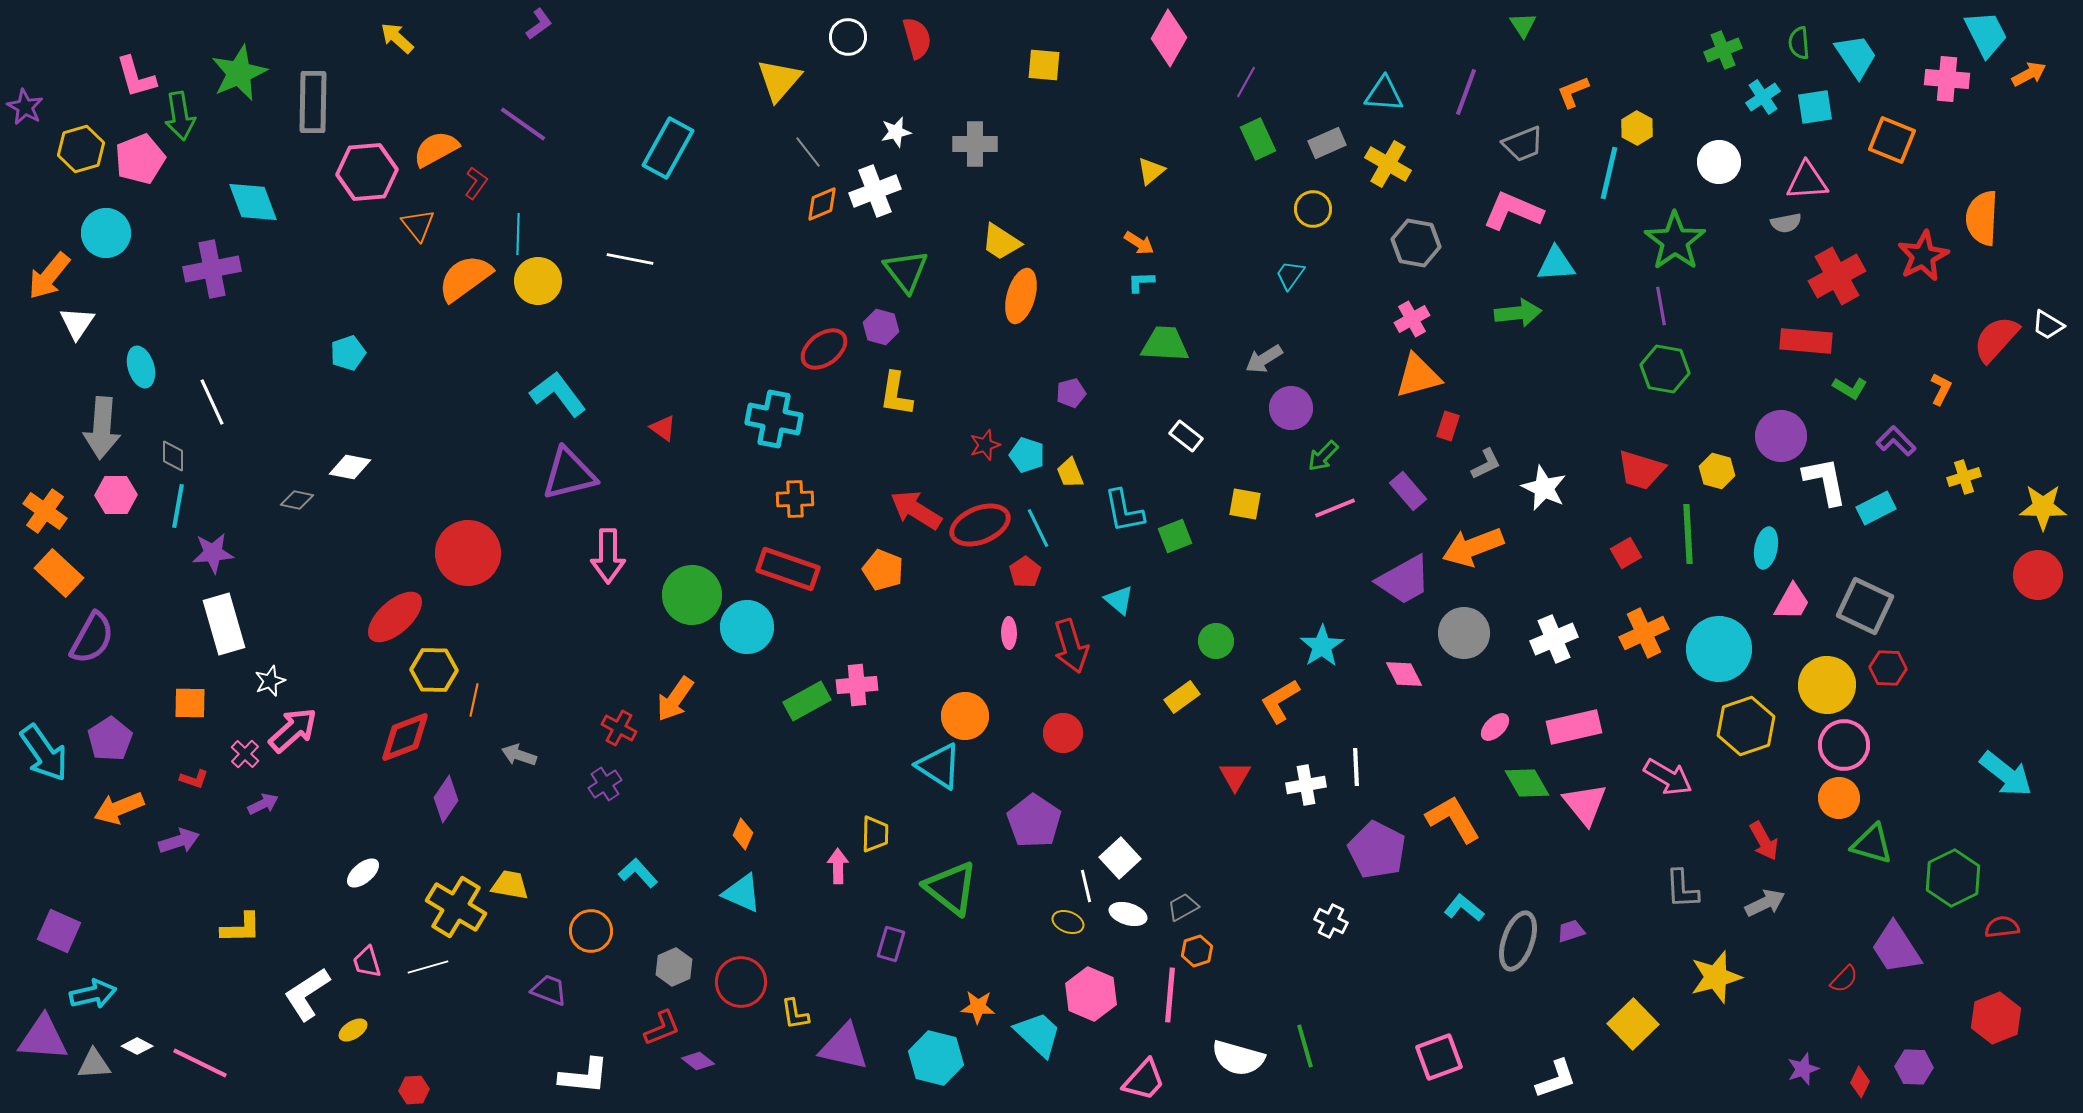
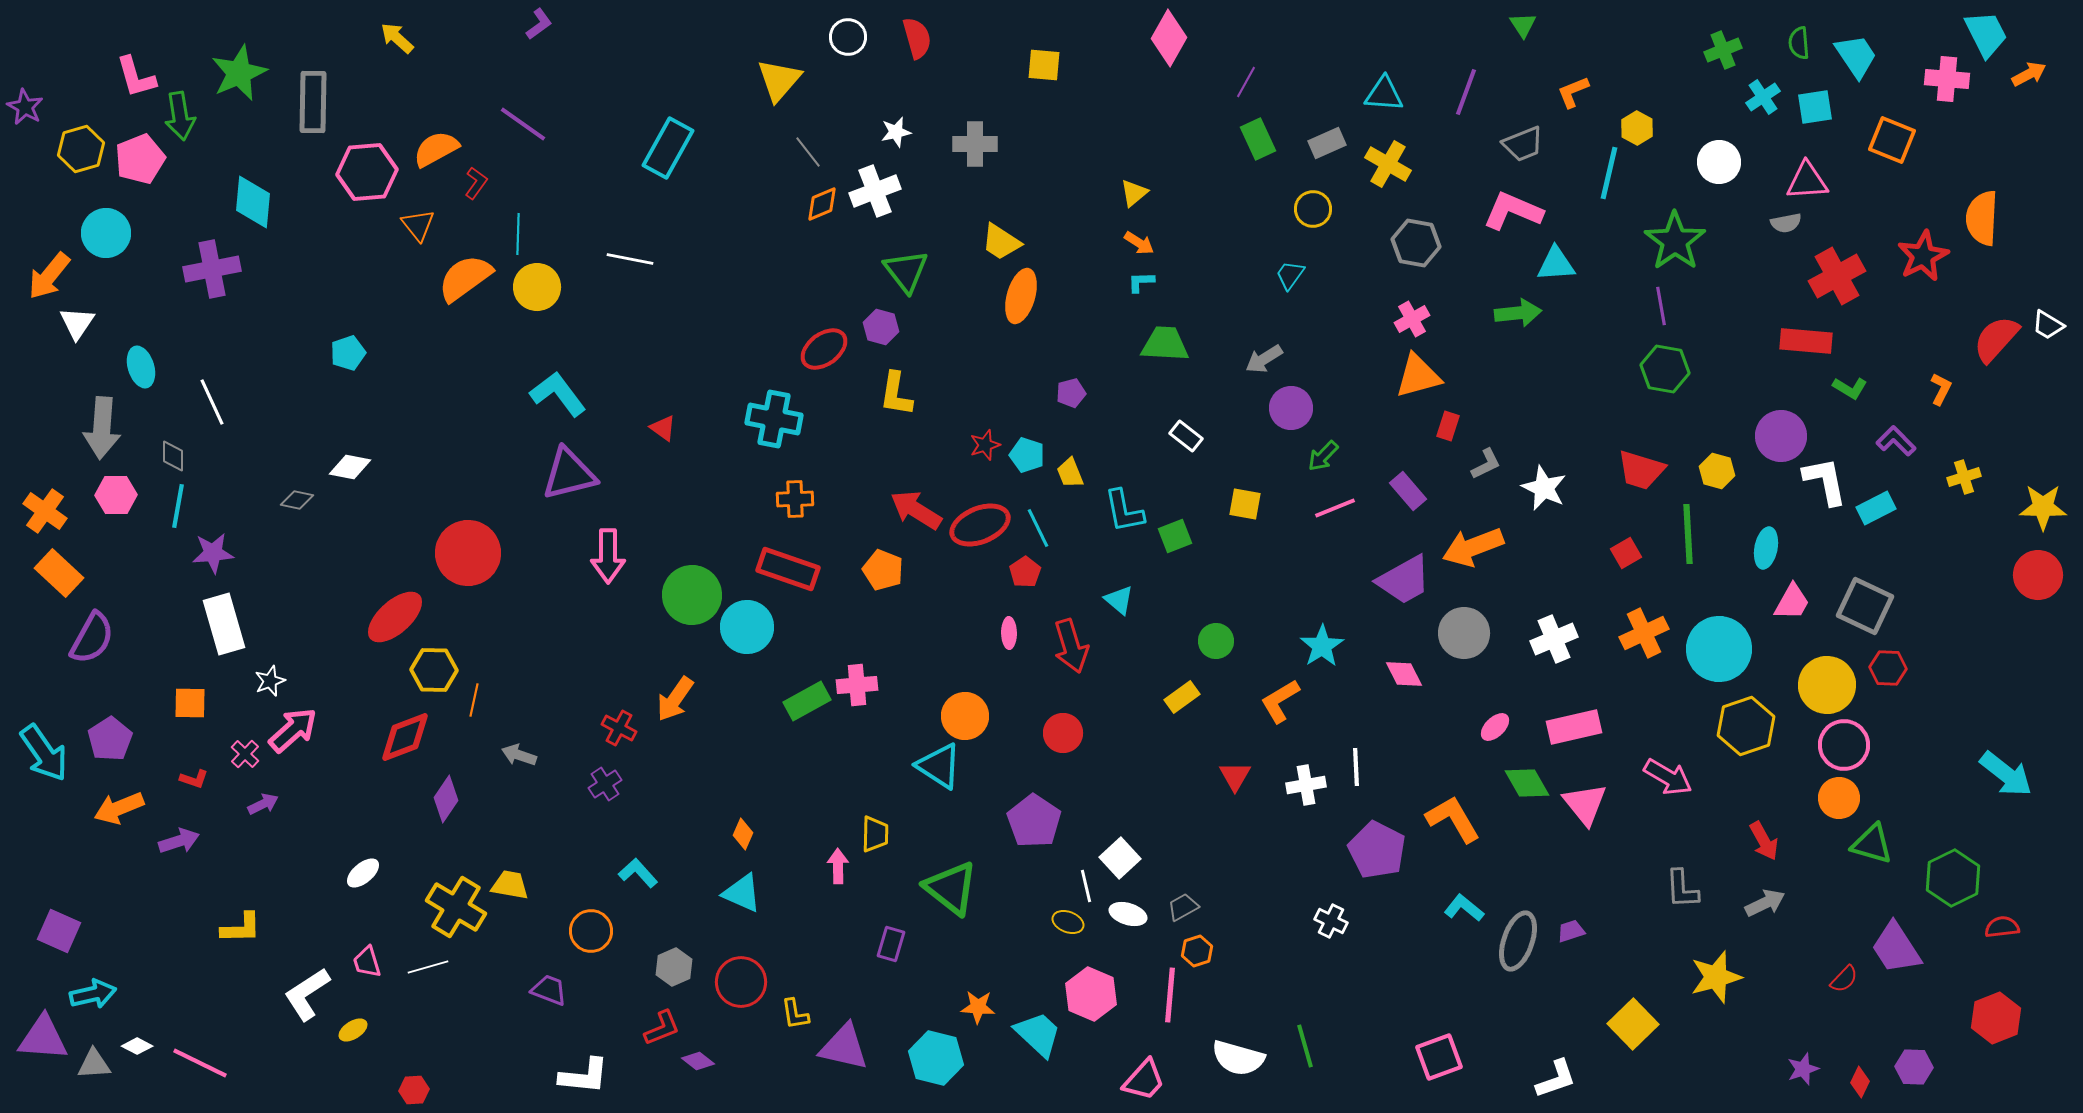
yellow triangle at (1151, 171): moved 17 px left, 22 px down
cyan diamond at (253, 202): rotated 26 degrees clockwise
yellow circle at (538, 281): moved 1 px left, 6 px down
